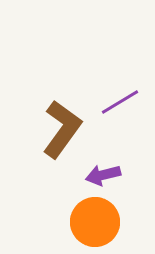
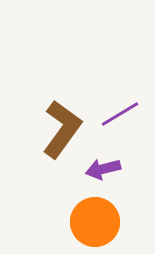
purple line: moved 12 px down
purple arrow: moved 6 px up
